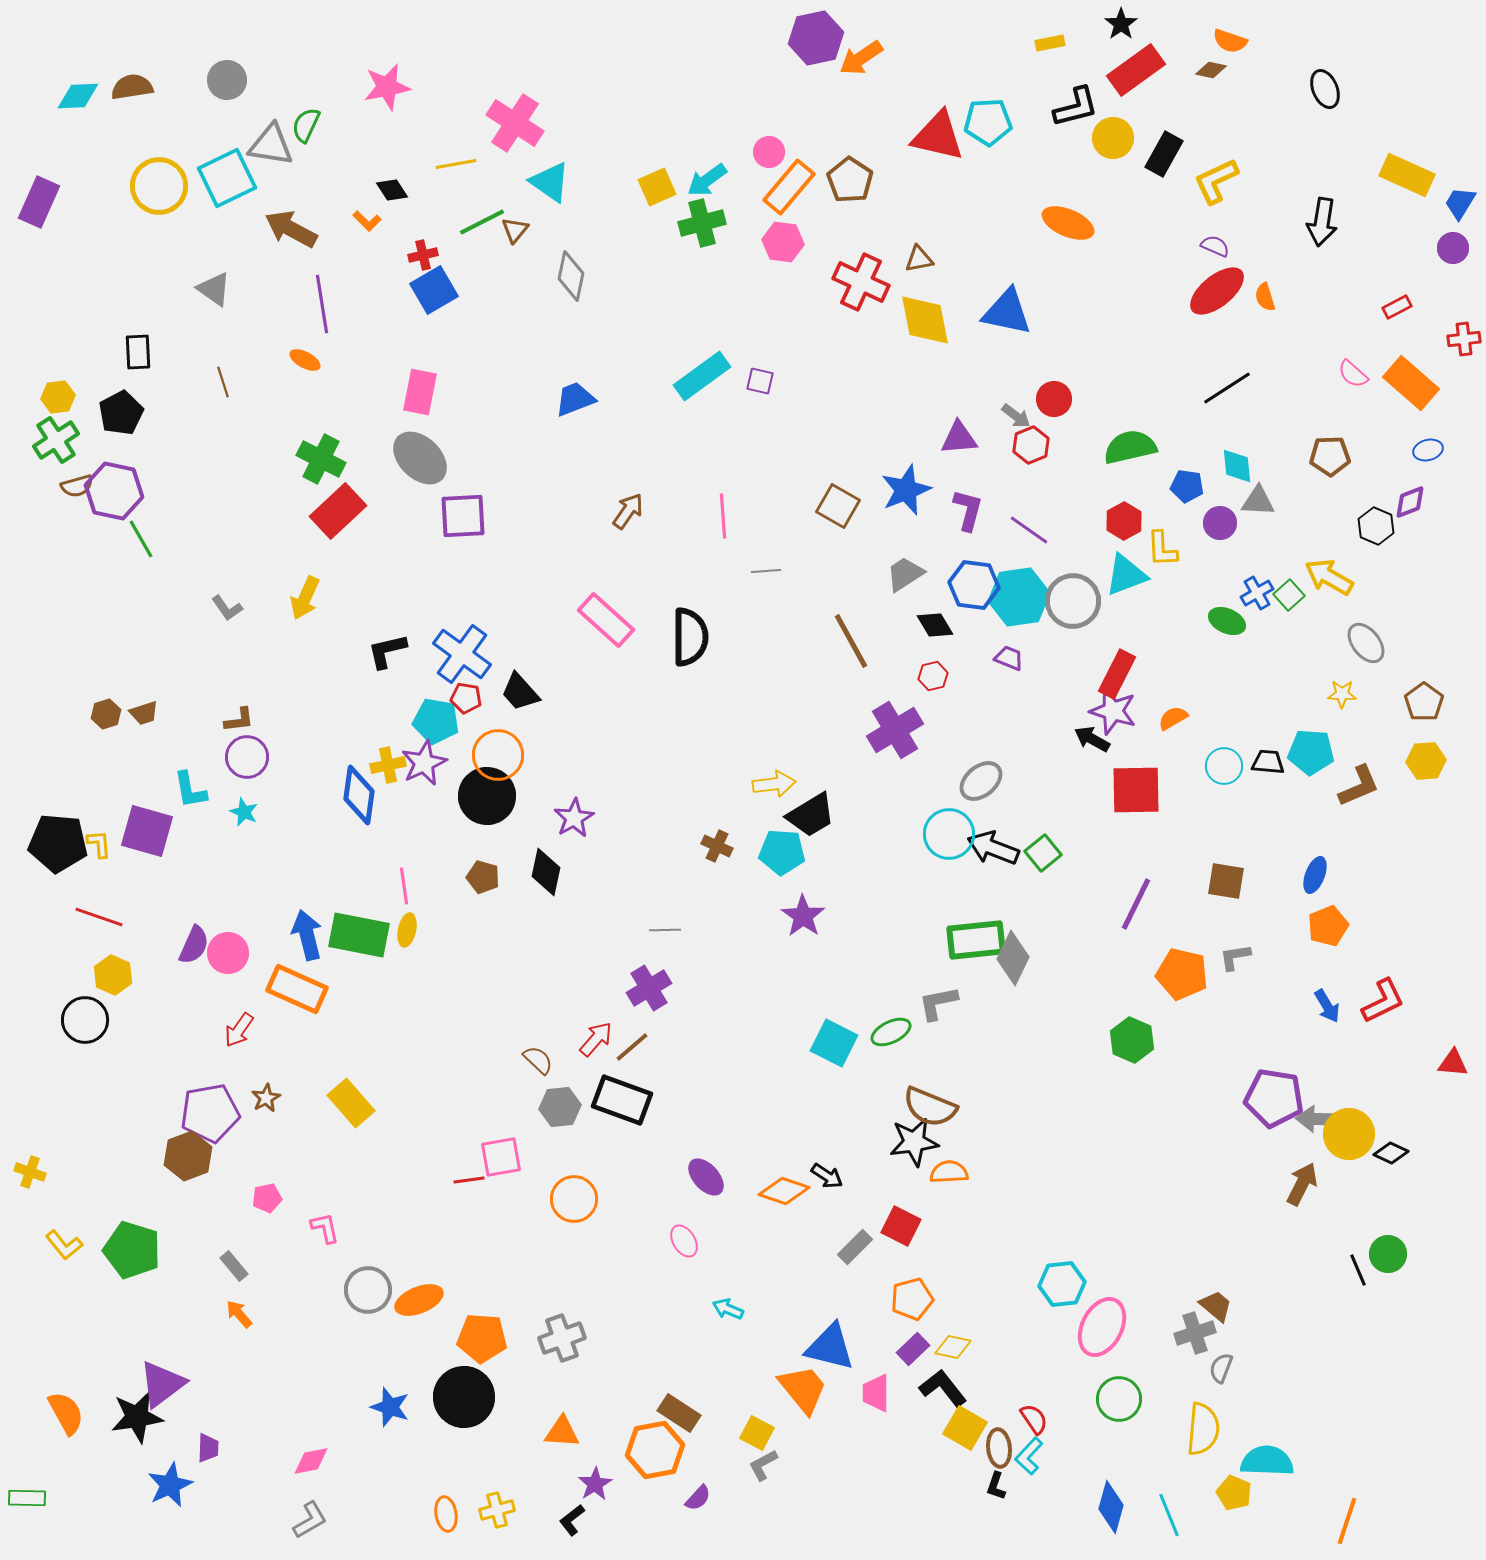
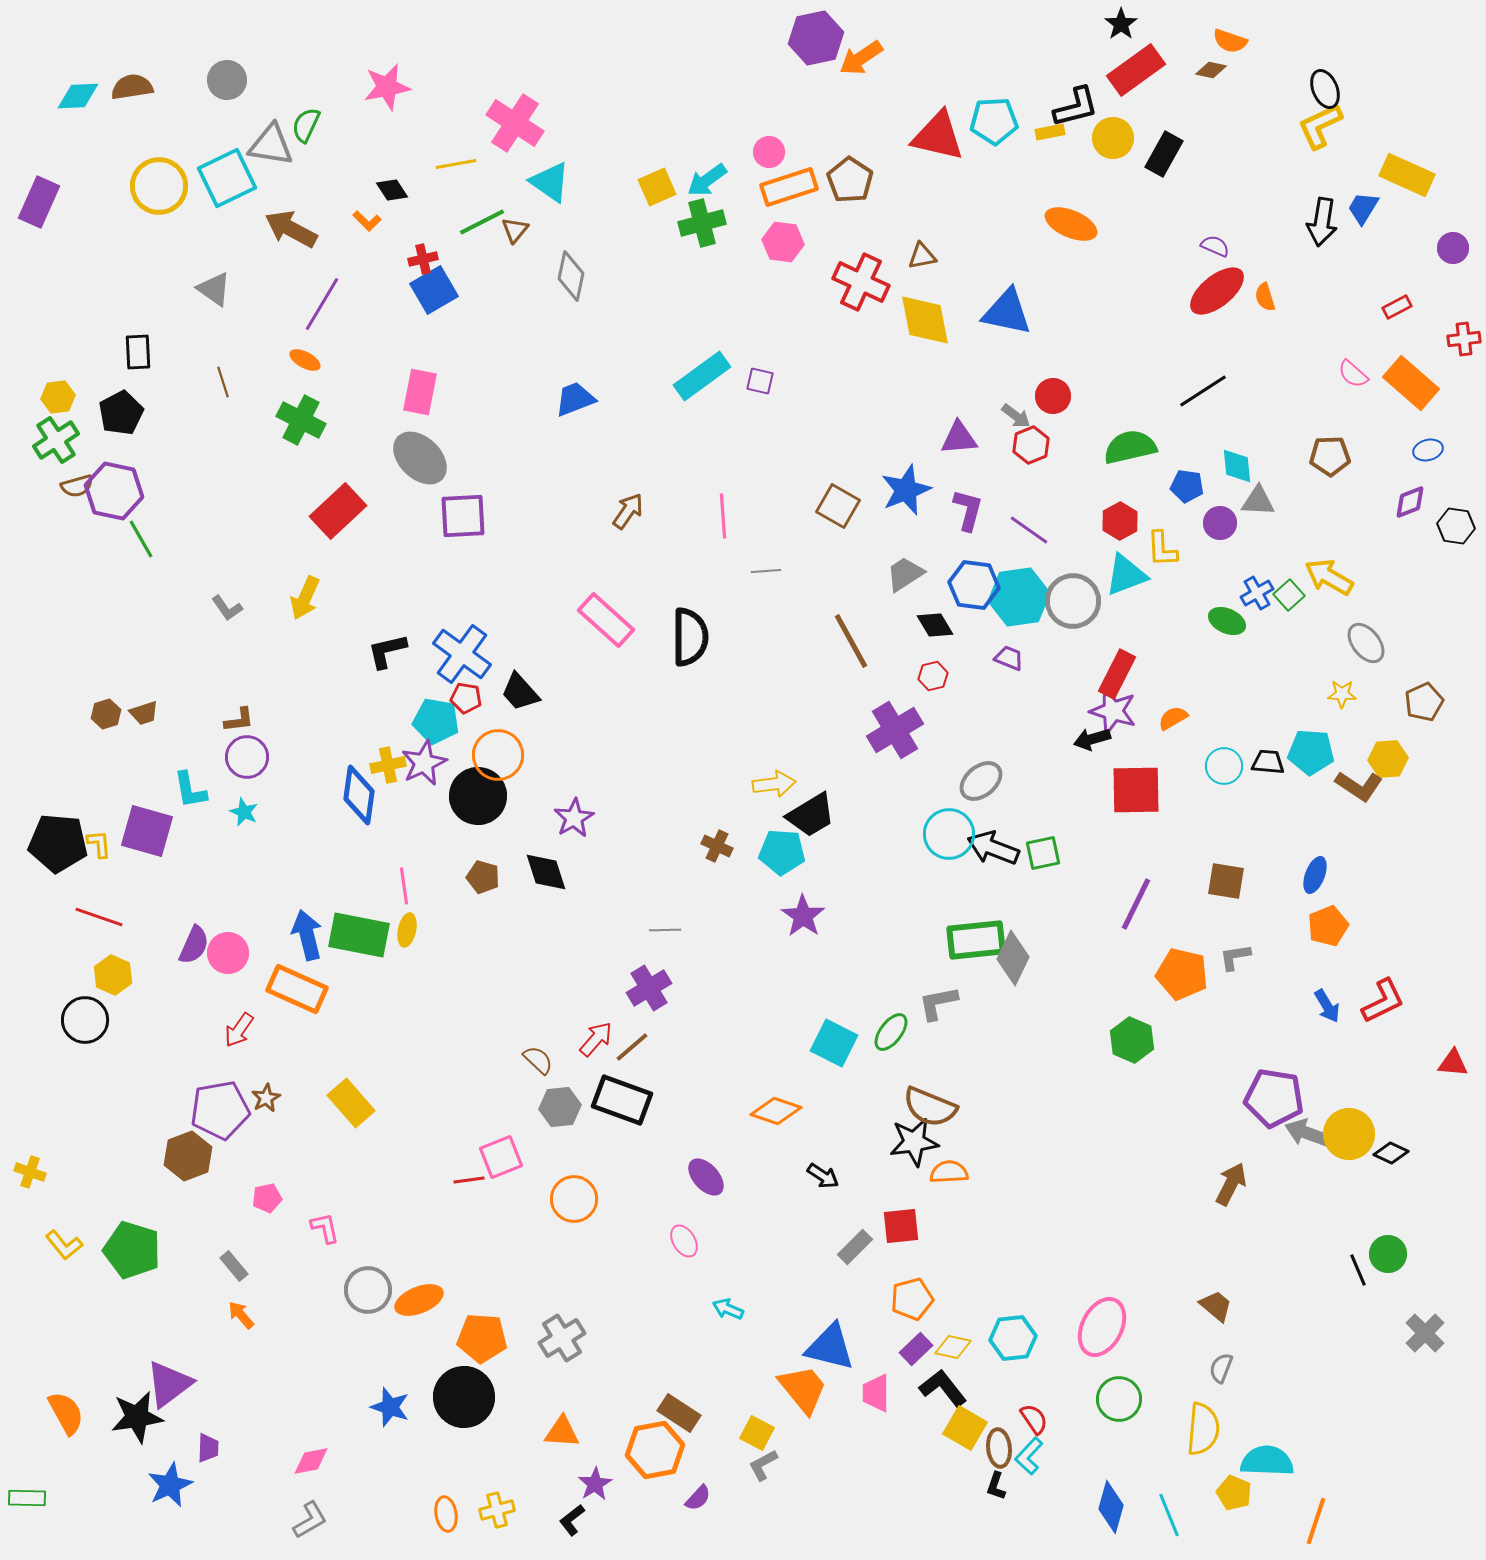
yellow rectangle at (1050, 43): moved 89 px down
cyan pentagon at (988, 122): moved 6 px right, 1 px up
yellow L-shape at (1216, 181): moved 104 px right, 55 px up
orange rectangle at (789, 187): rotated 32 degrees clockwise
blue trapezoid at (1460, 203): moved 97 px left, 5 px down
orange ellipse at (1068, 223): moved 3 px right, 1 px down
red cross at (423, 255): moved 4 px down
brown triangle at (919, 259): moved 3 px right, 3 px up
purple line at (322, 304): rotated 40 degrees clockwise
black line at (1227, 388): moved 24 px left, 3 px down
red circle at (1054, 399): moved 1 px left, 3 px up
green cross at (321, 459): moved 20 px left, 39 px up
red hexagon at (1124, 521): moved 4 px left
black hexagon at (1376, 526): moved 80 px right; rotated 15 degrees counterclockwise
brown pentagon at (1424, 702): rotated 12 degrees clockwise
black arrow at (1092, 739): rotated 45 degrees counterclockwise
yellow hexagon at (1426, 761): moved 38 px left, 2 px up
brown L-shape at (1359, 786): rotated 57 degrees clockwise
black circle at (487, 796): moved 9 px left
green square at (1043, 853): rotated 27 degrees clockwise
black diamond at (546, 872): rotated 30 degrees counterclockwise
green ellipse at (891, 1032): rotated 27 degrees counterclockwise
purple pentagon at (210, 1113): moved 10 px right, 3 px up
gray arrow at (1318, 1119): moved 11 px left, 14 px down; rotated 18 degrees clockwise
pink square at (501, 1157): rotated 12 degrees counterclockwise
black arrow at (827, 1176): moved 4 px left
brown arrow at (1302, 1184): moved 71 px left
orange diamond at (784, 1191): moved 8 px left, 80 px up
red square at (901, 1226): rotated 33 degrees counterclockwise
cyan hexagon at (1062, 1284): moved 49 px left, 54 px down
orange arrow at (239, 1314): moved 2 px right, 1 px down
gray cross at (1195, 1333): moved 230 px right; rotated 27 degrees counterclockwise
gray cross at (562, 1338): rotated 12 degrees counterclockwise
purple rectangle at (913, 1349): moved 3 px right
purple triangle at (162, 1384): moved 7 px right
orange line at (1347, 1521): moved 31 px left
